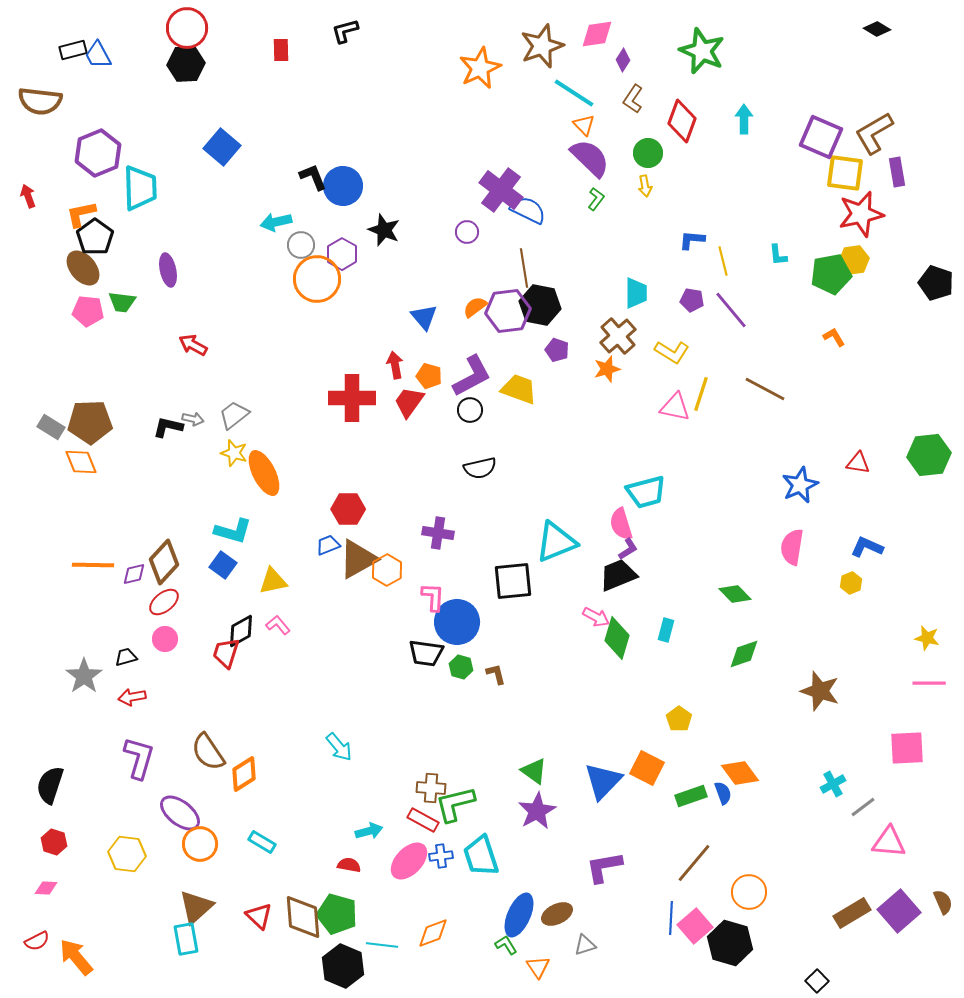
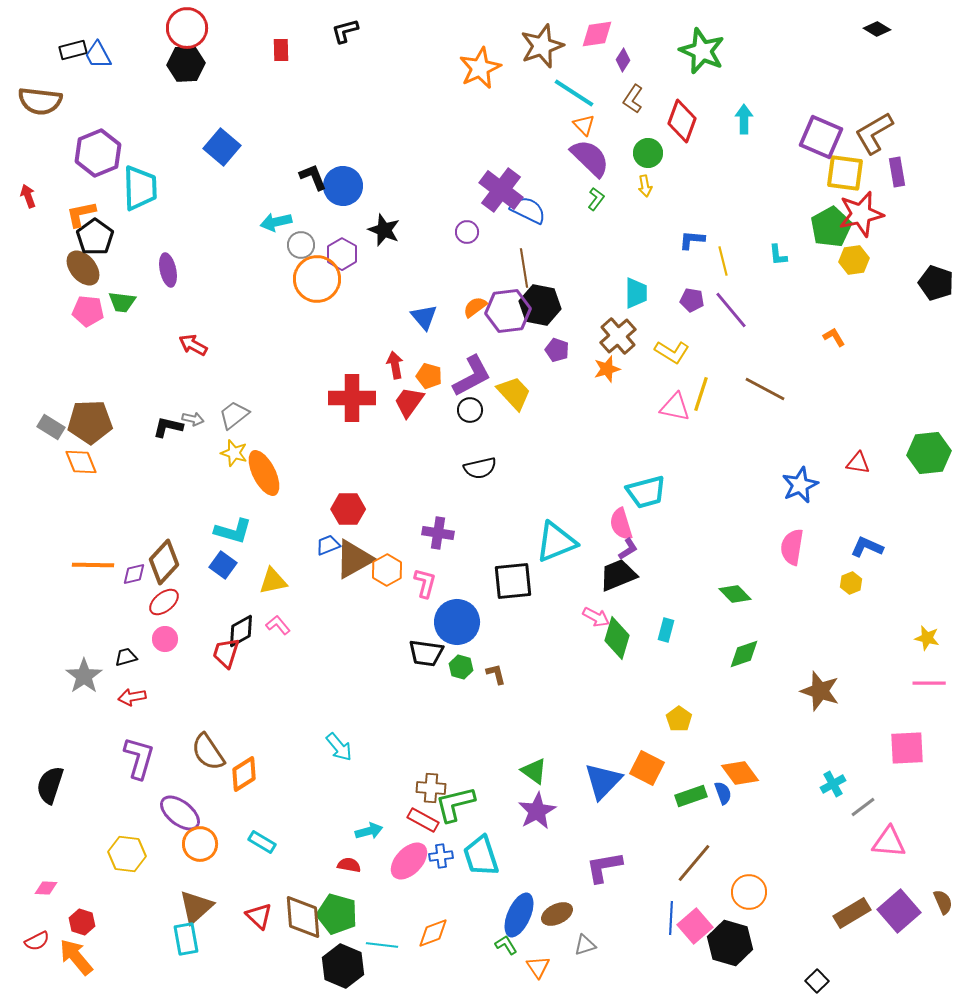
green pentagon at (831, 274): moved 47 px up; rotated 18 degrees counterclockwise
yellow trapezoid at (519, 389): moved 5 px left, 4 px down; rotated 27 degrees clockwise
green hexagon at (929, 455): moved 2 px up
brown triangle at (358, 559): moved 4 px left
pink L-shape at (433, 597): moved 8 px left, 14 px up; rotated 12 degrees clockwise
red hexagon at (54, 842): moved 28 px right, 80 px down
